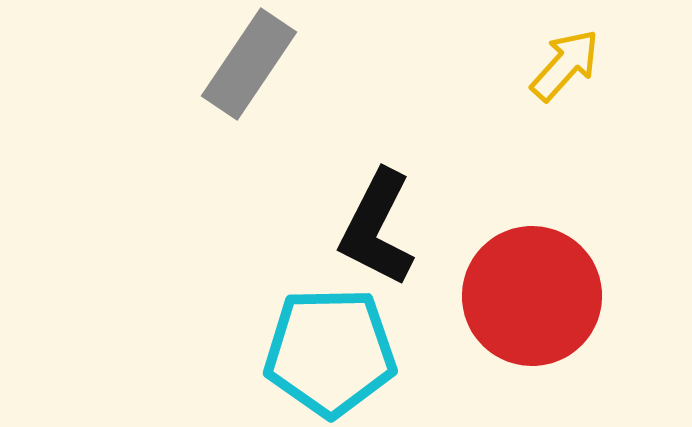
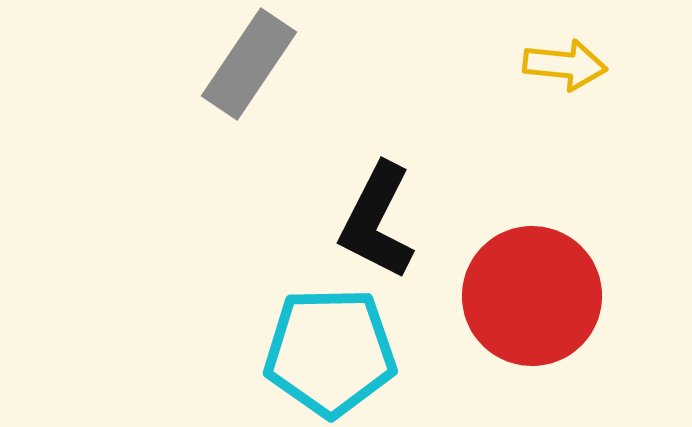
yellow arrow: rotated 54 degrees clockwise
black L-shape: moved 7 px up
